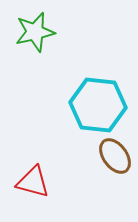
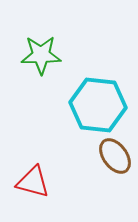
green star: moved 6 px right, 23 px down; rotated 12 degrees clockwise
